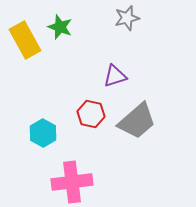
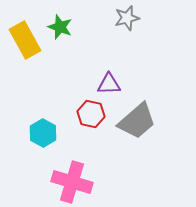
purple triangle: moved 6 px left, 8 px down; rotated 15 degrees clockwise
pink cross: rotated 24 degrees clockwise
